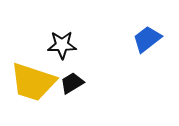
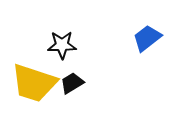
blue trapezoid: moved 1 px up
yellow trapezoid: moved 1 px right, 1 px down
